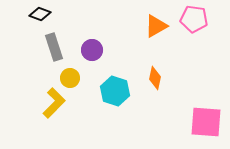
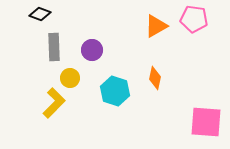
gray rectangle: rotated 16 degrees clockwise
